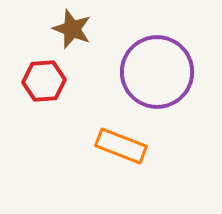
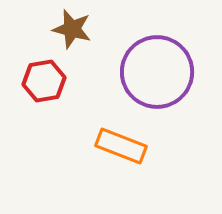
brown star: rotated 6 degrees counterclockwise
red hexagon: rotated 6 degrees counterclockwise
